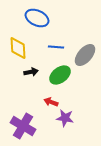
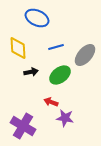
blue line: rotated 21 degrees counterclockwise
